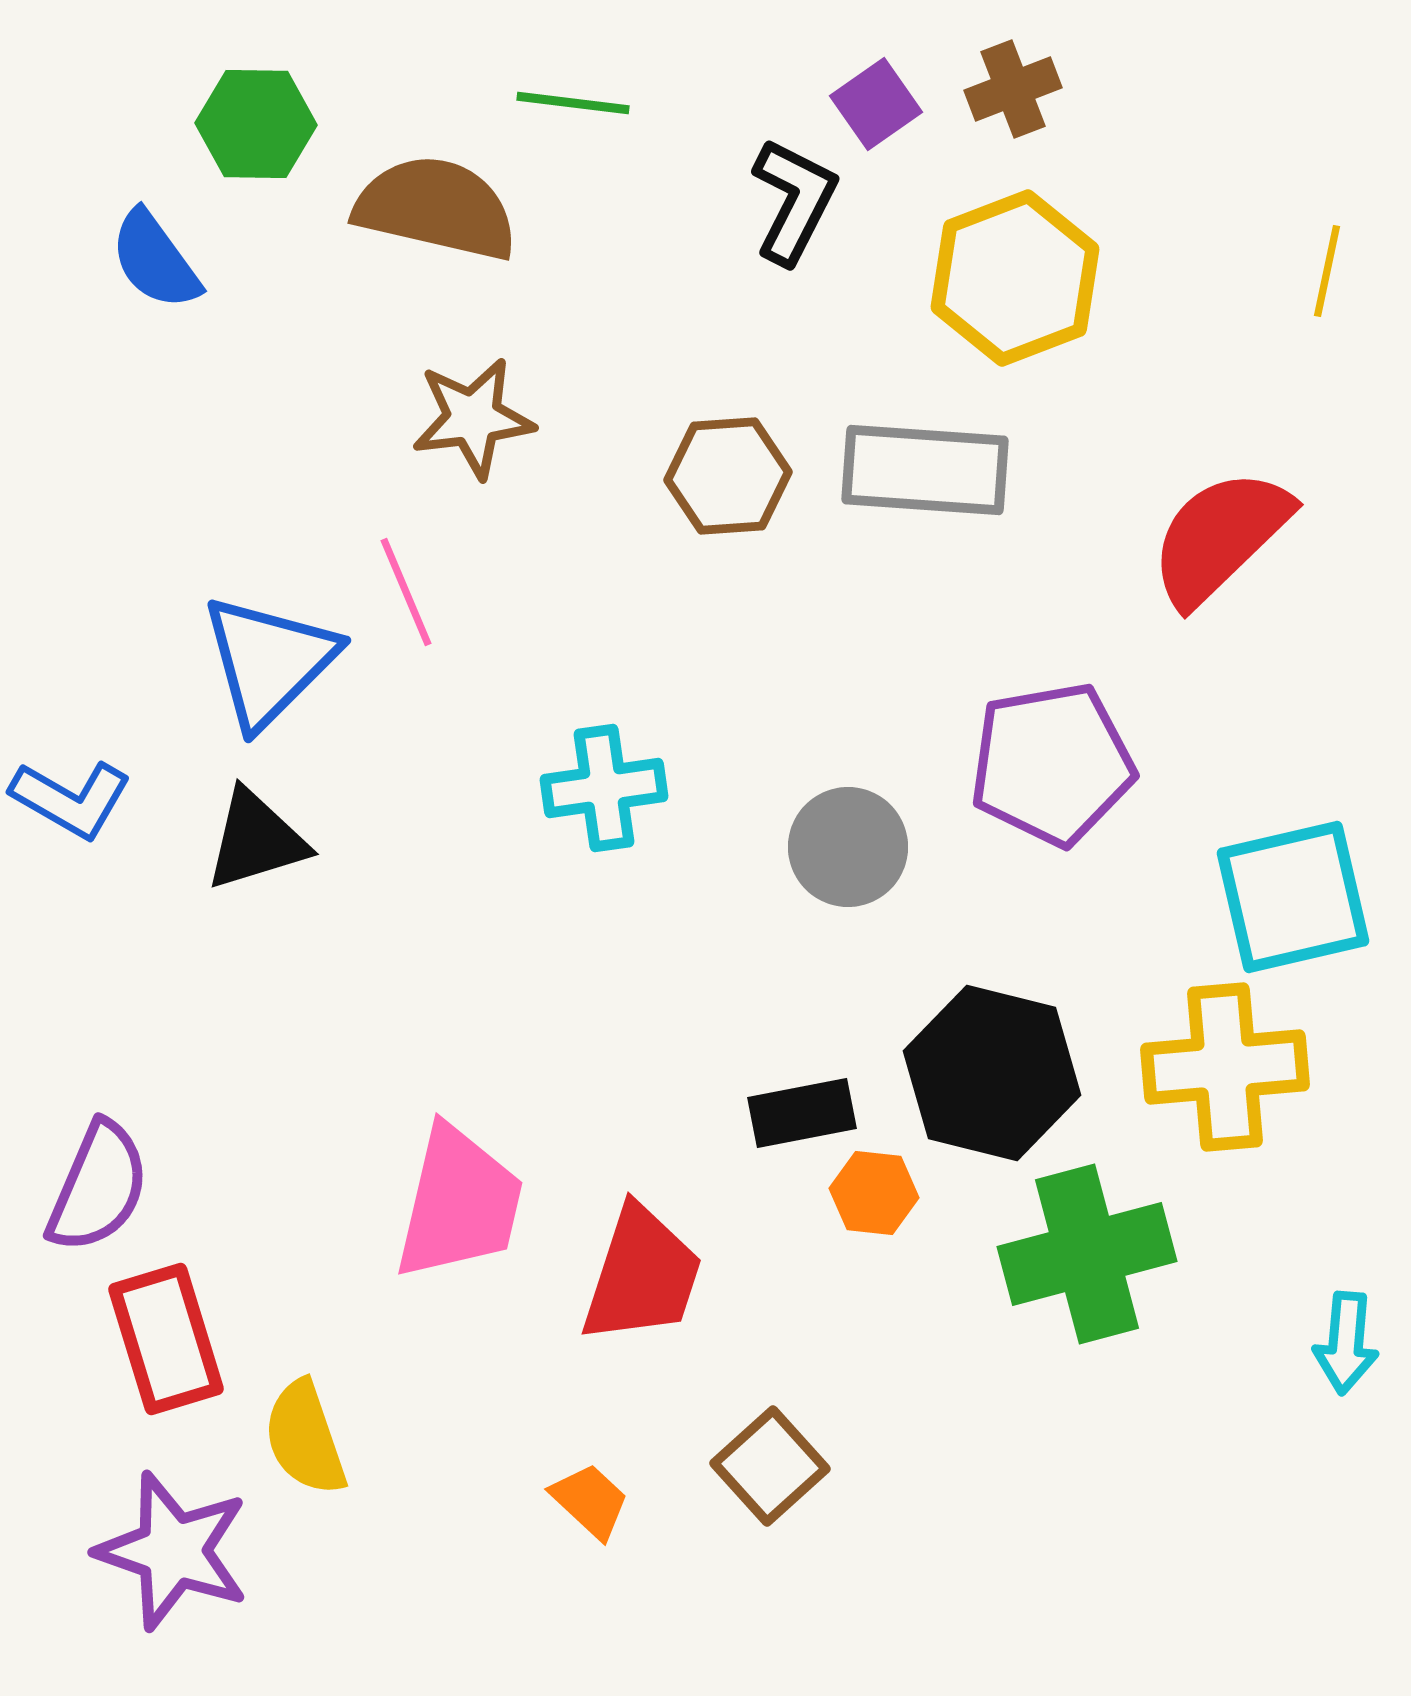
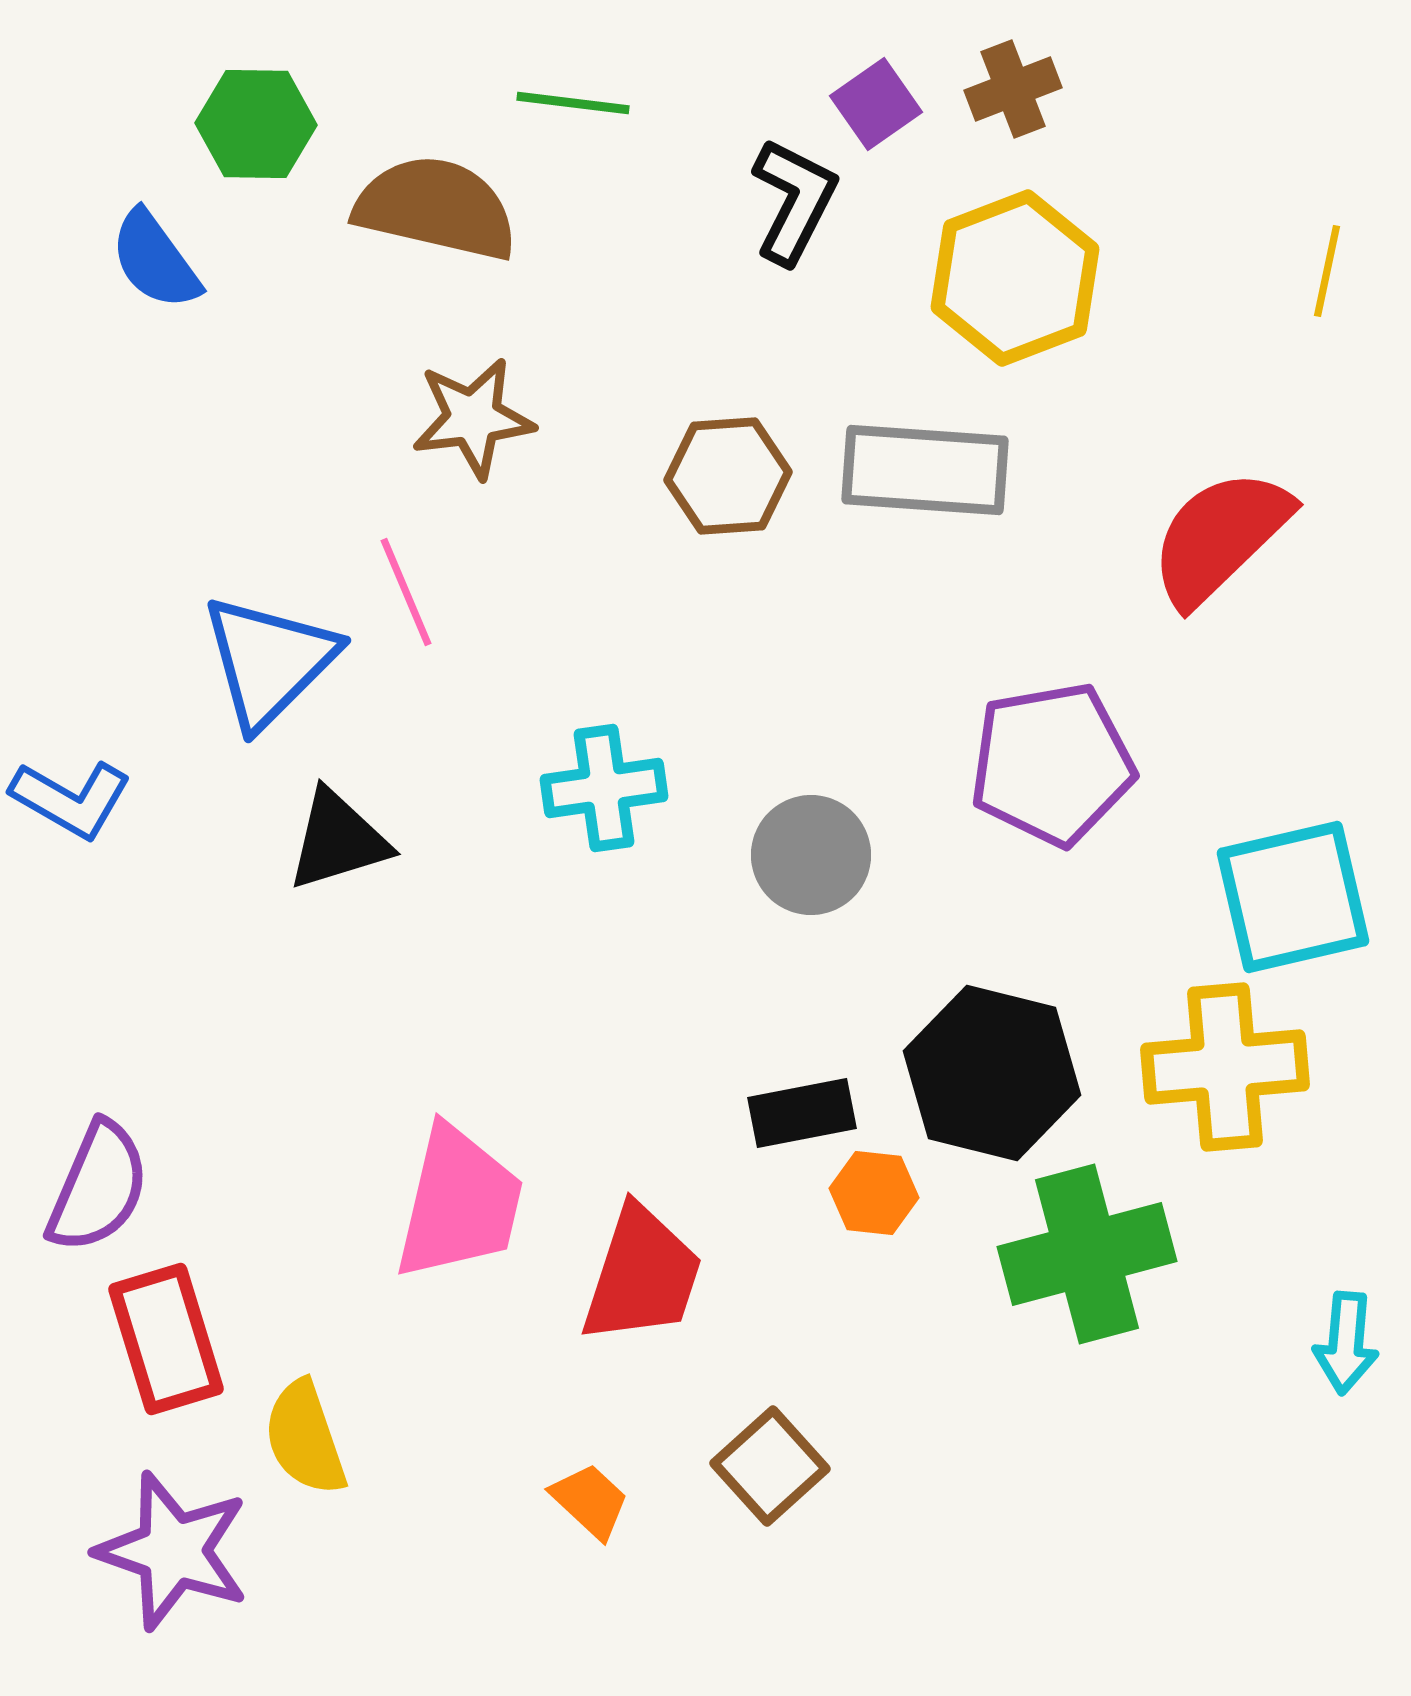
black triangle: moved 82 px right
gray circle: moved 37 px left, 8 px down
